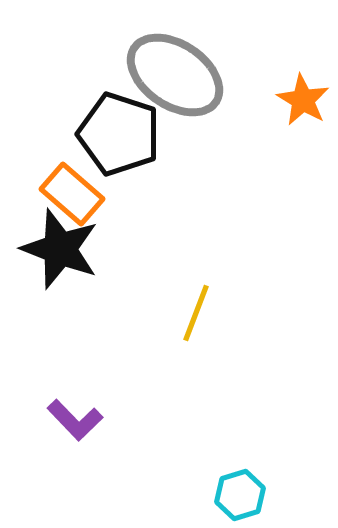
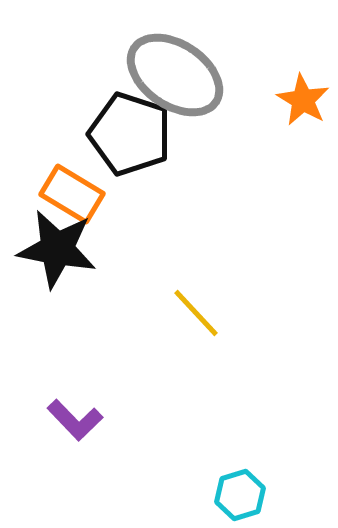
black pentagon: moved 11 px right
orange rectangle: rotated 10 degrees counterclockwise
black star: moved 3 px left; rotated 10 degrees counterclockwise
yellow line: rotated 64 degrees counterclockwise
